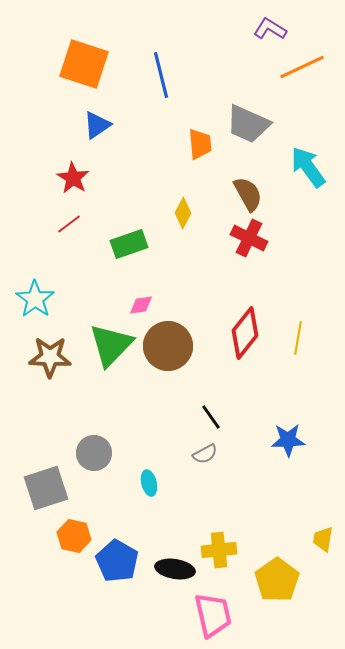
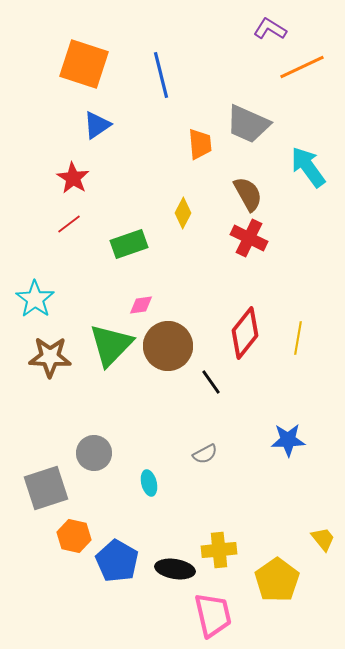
black line: moved 35 px up
yellow trapezoid: rotated 132 degrees clockwise
